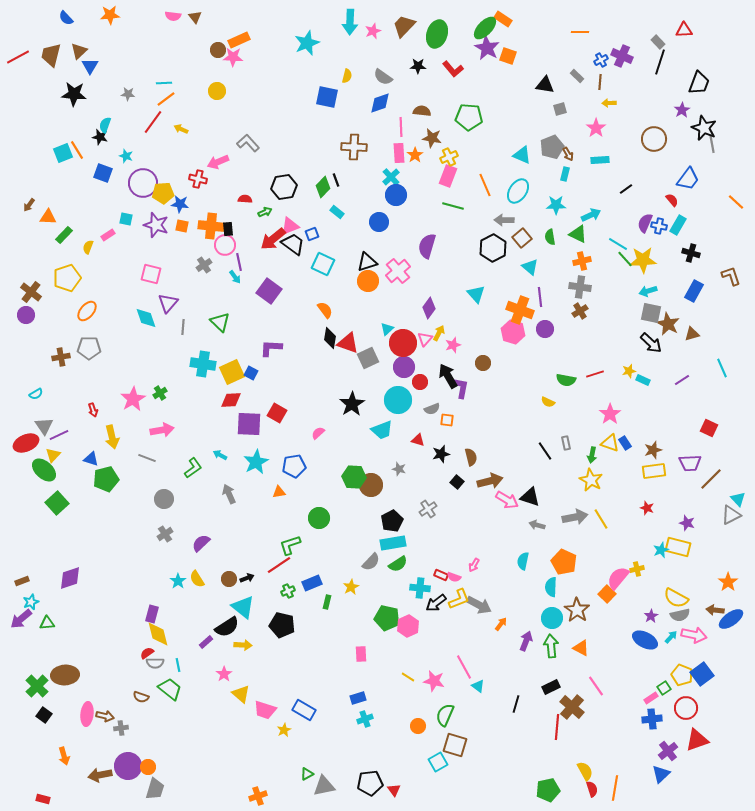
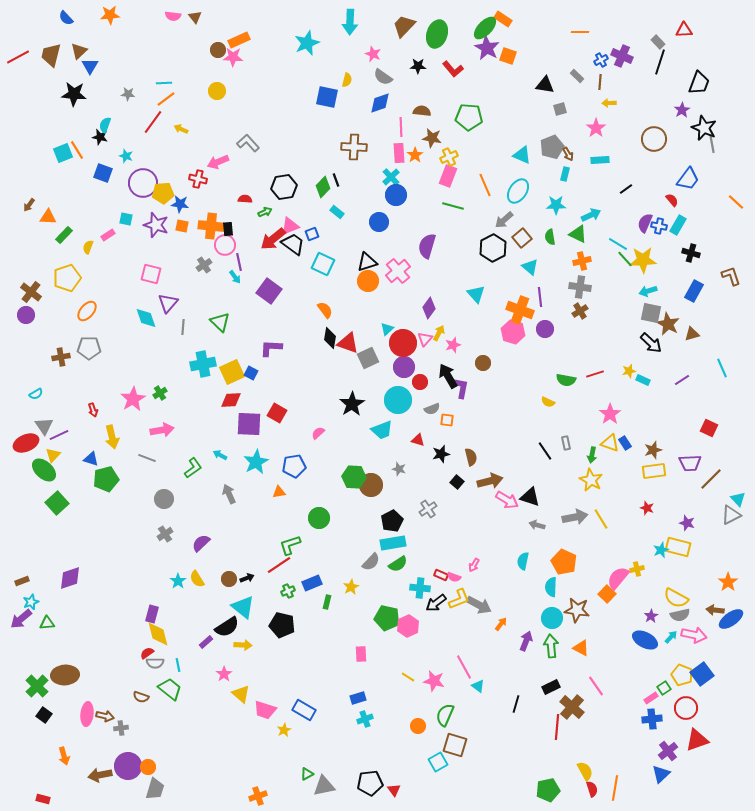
pink star at (373, 31): moved 23 px down; rotated 28 degrees counterclockwise
yellow semicircle at (347, 76): moved 4 px down
gray arrow at (504, 220): rotated 42 degrees counterclockwise
cyan cross at (203, 364): rotated 20 degrees counterclockwise
brown star at (577, 610): rotated 25 degrees counterclockwise
